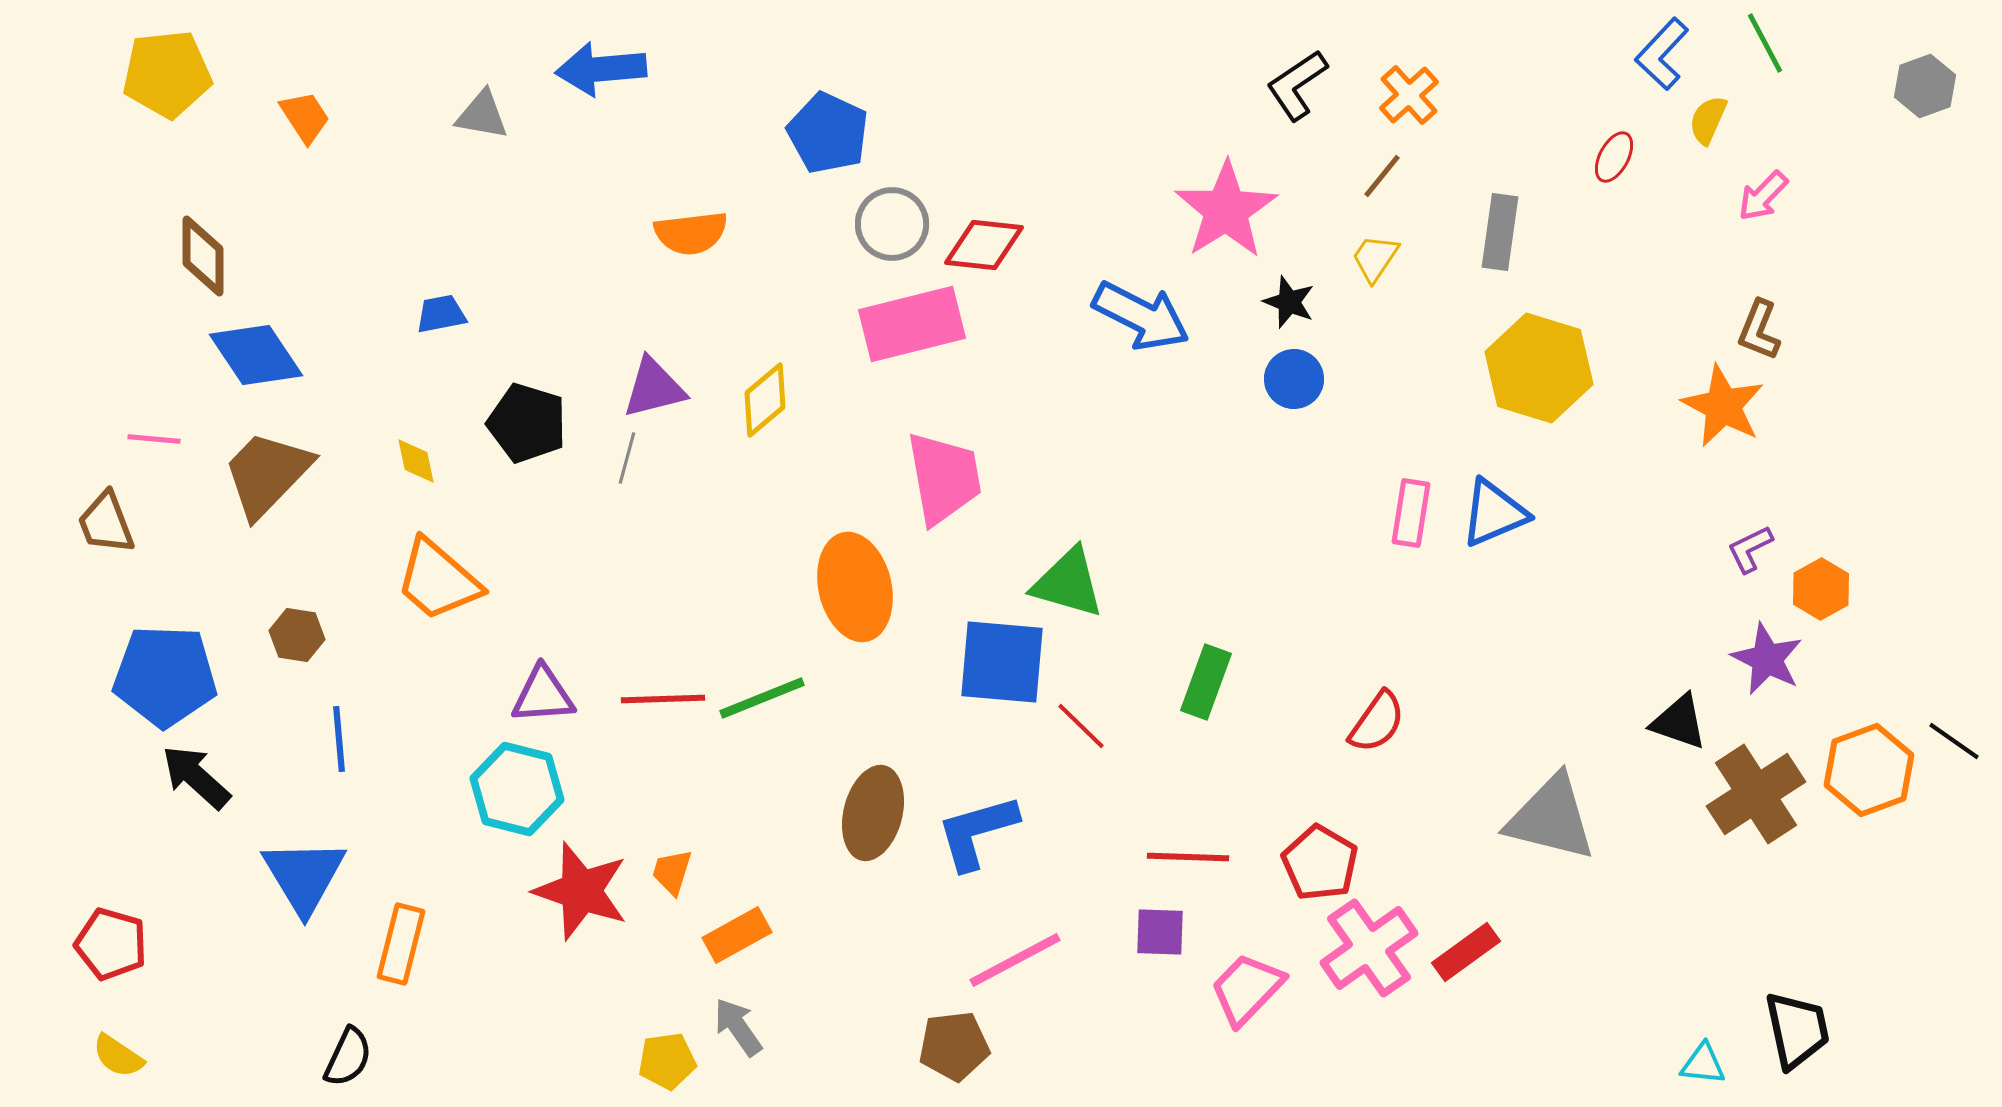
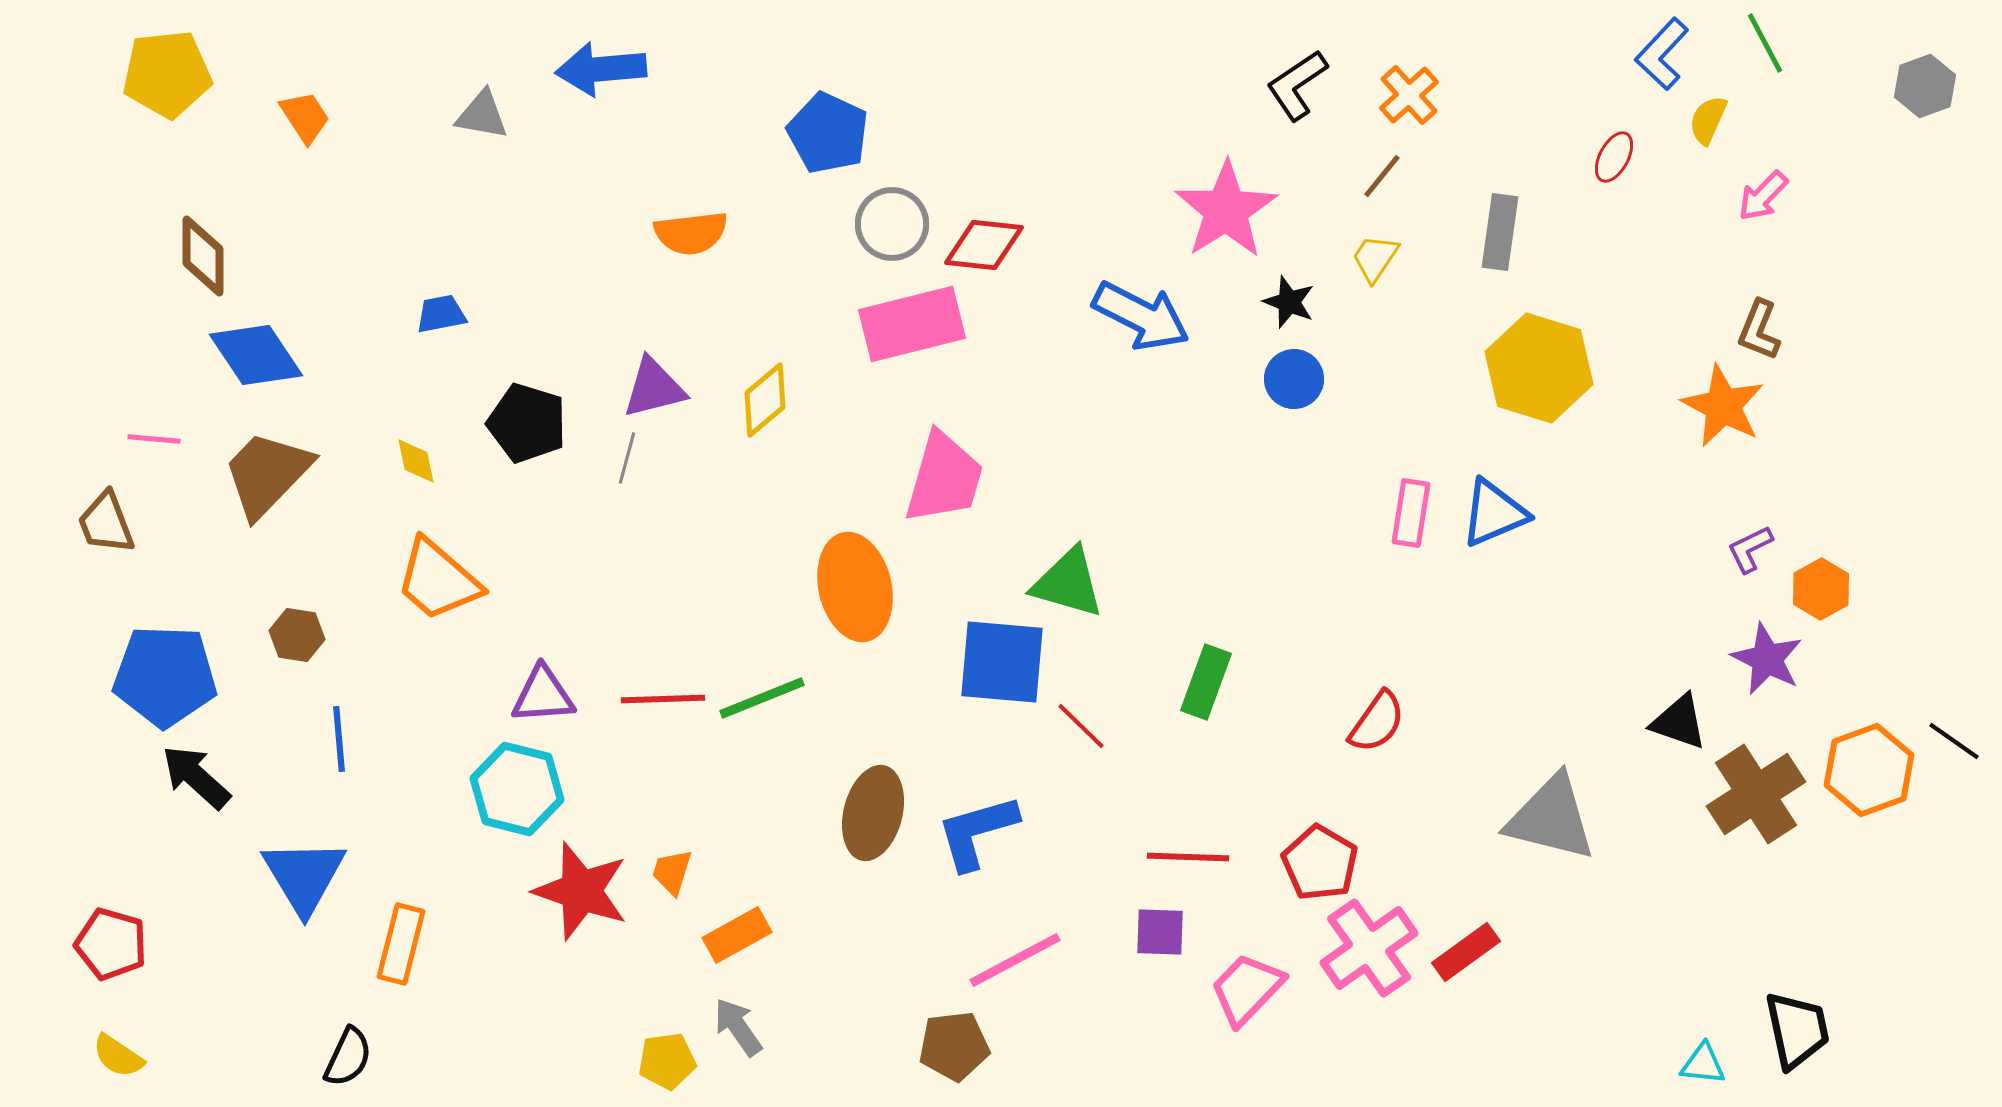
pink trapezoid at (944, 478): rotated 26 degrees clockwise
